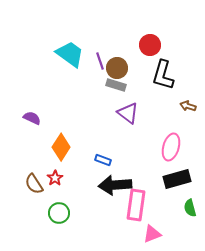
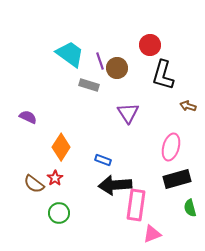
gray rectangle: moved 27 px left
purple triangle: rotated 20 degrees clockwise
purple semicircle: moved 4 px left, 1 px up
brown semicircle: rotated 20 degrees counterclockwise
